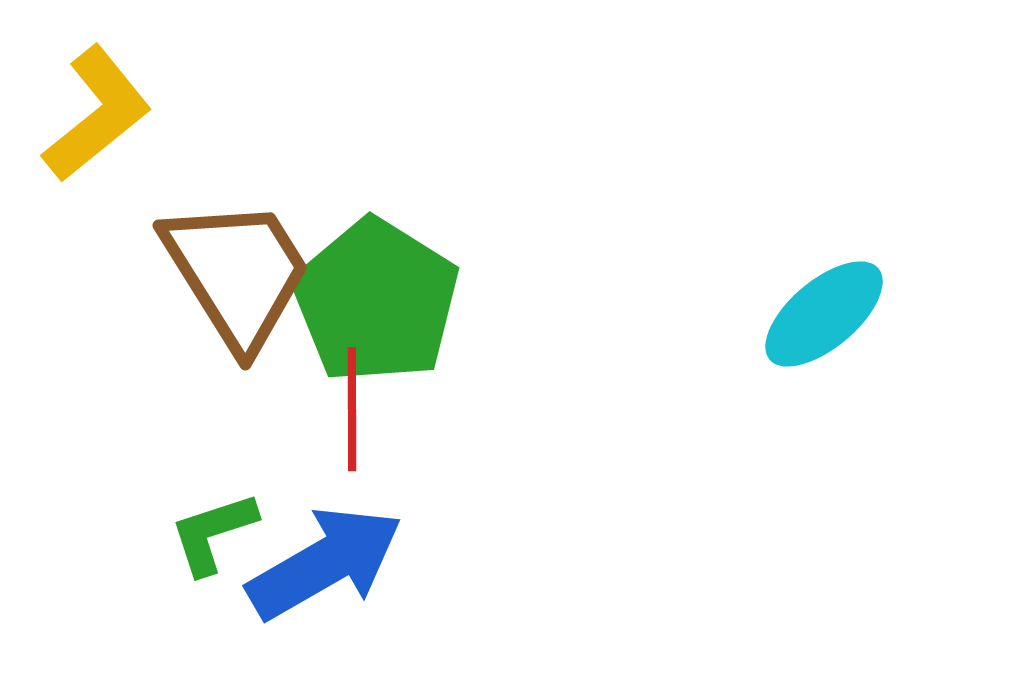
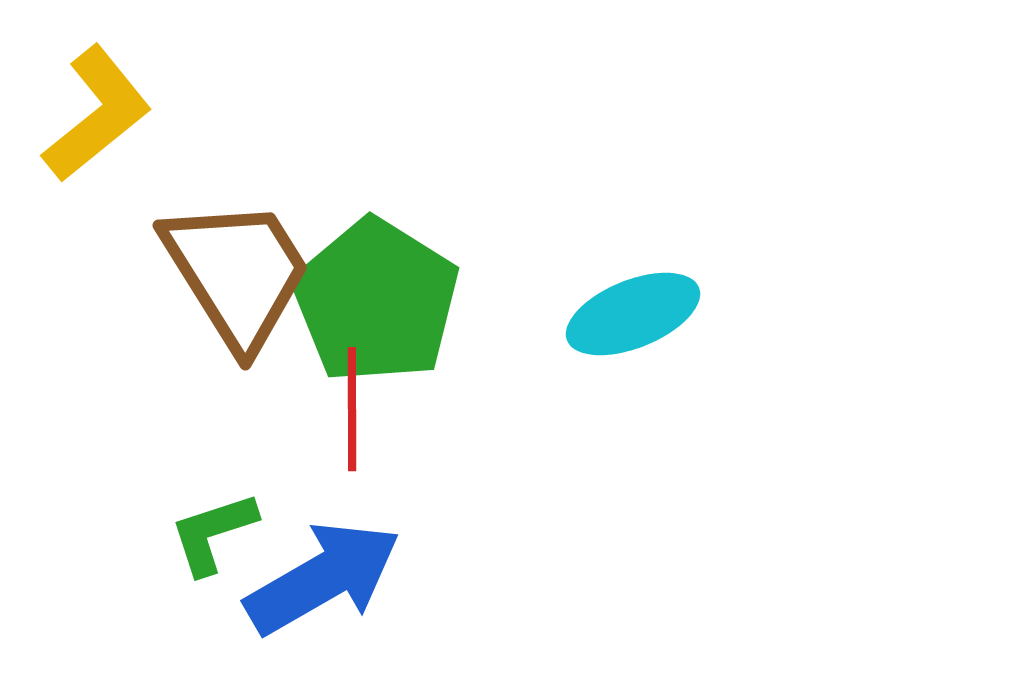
cyan ellipse: moved 191 px left; rotated 18 degrees clockwise
blue arrow: moved 2 px left, 15 px down
